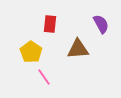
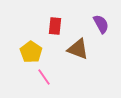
red rectangle: moved 5 px right, 2 px down
brown triangle: rotated 25 degrees clockwise
